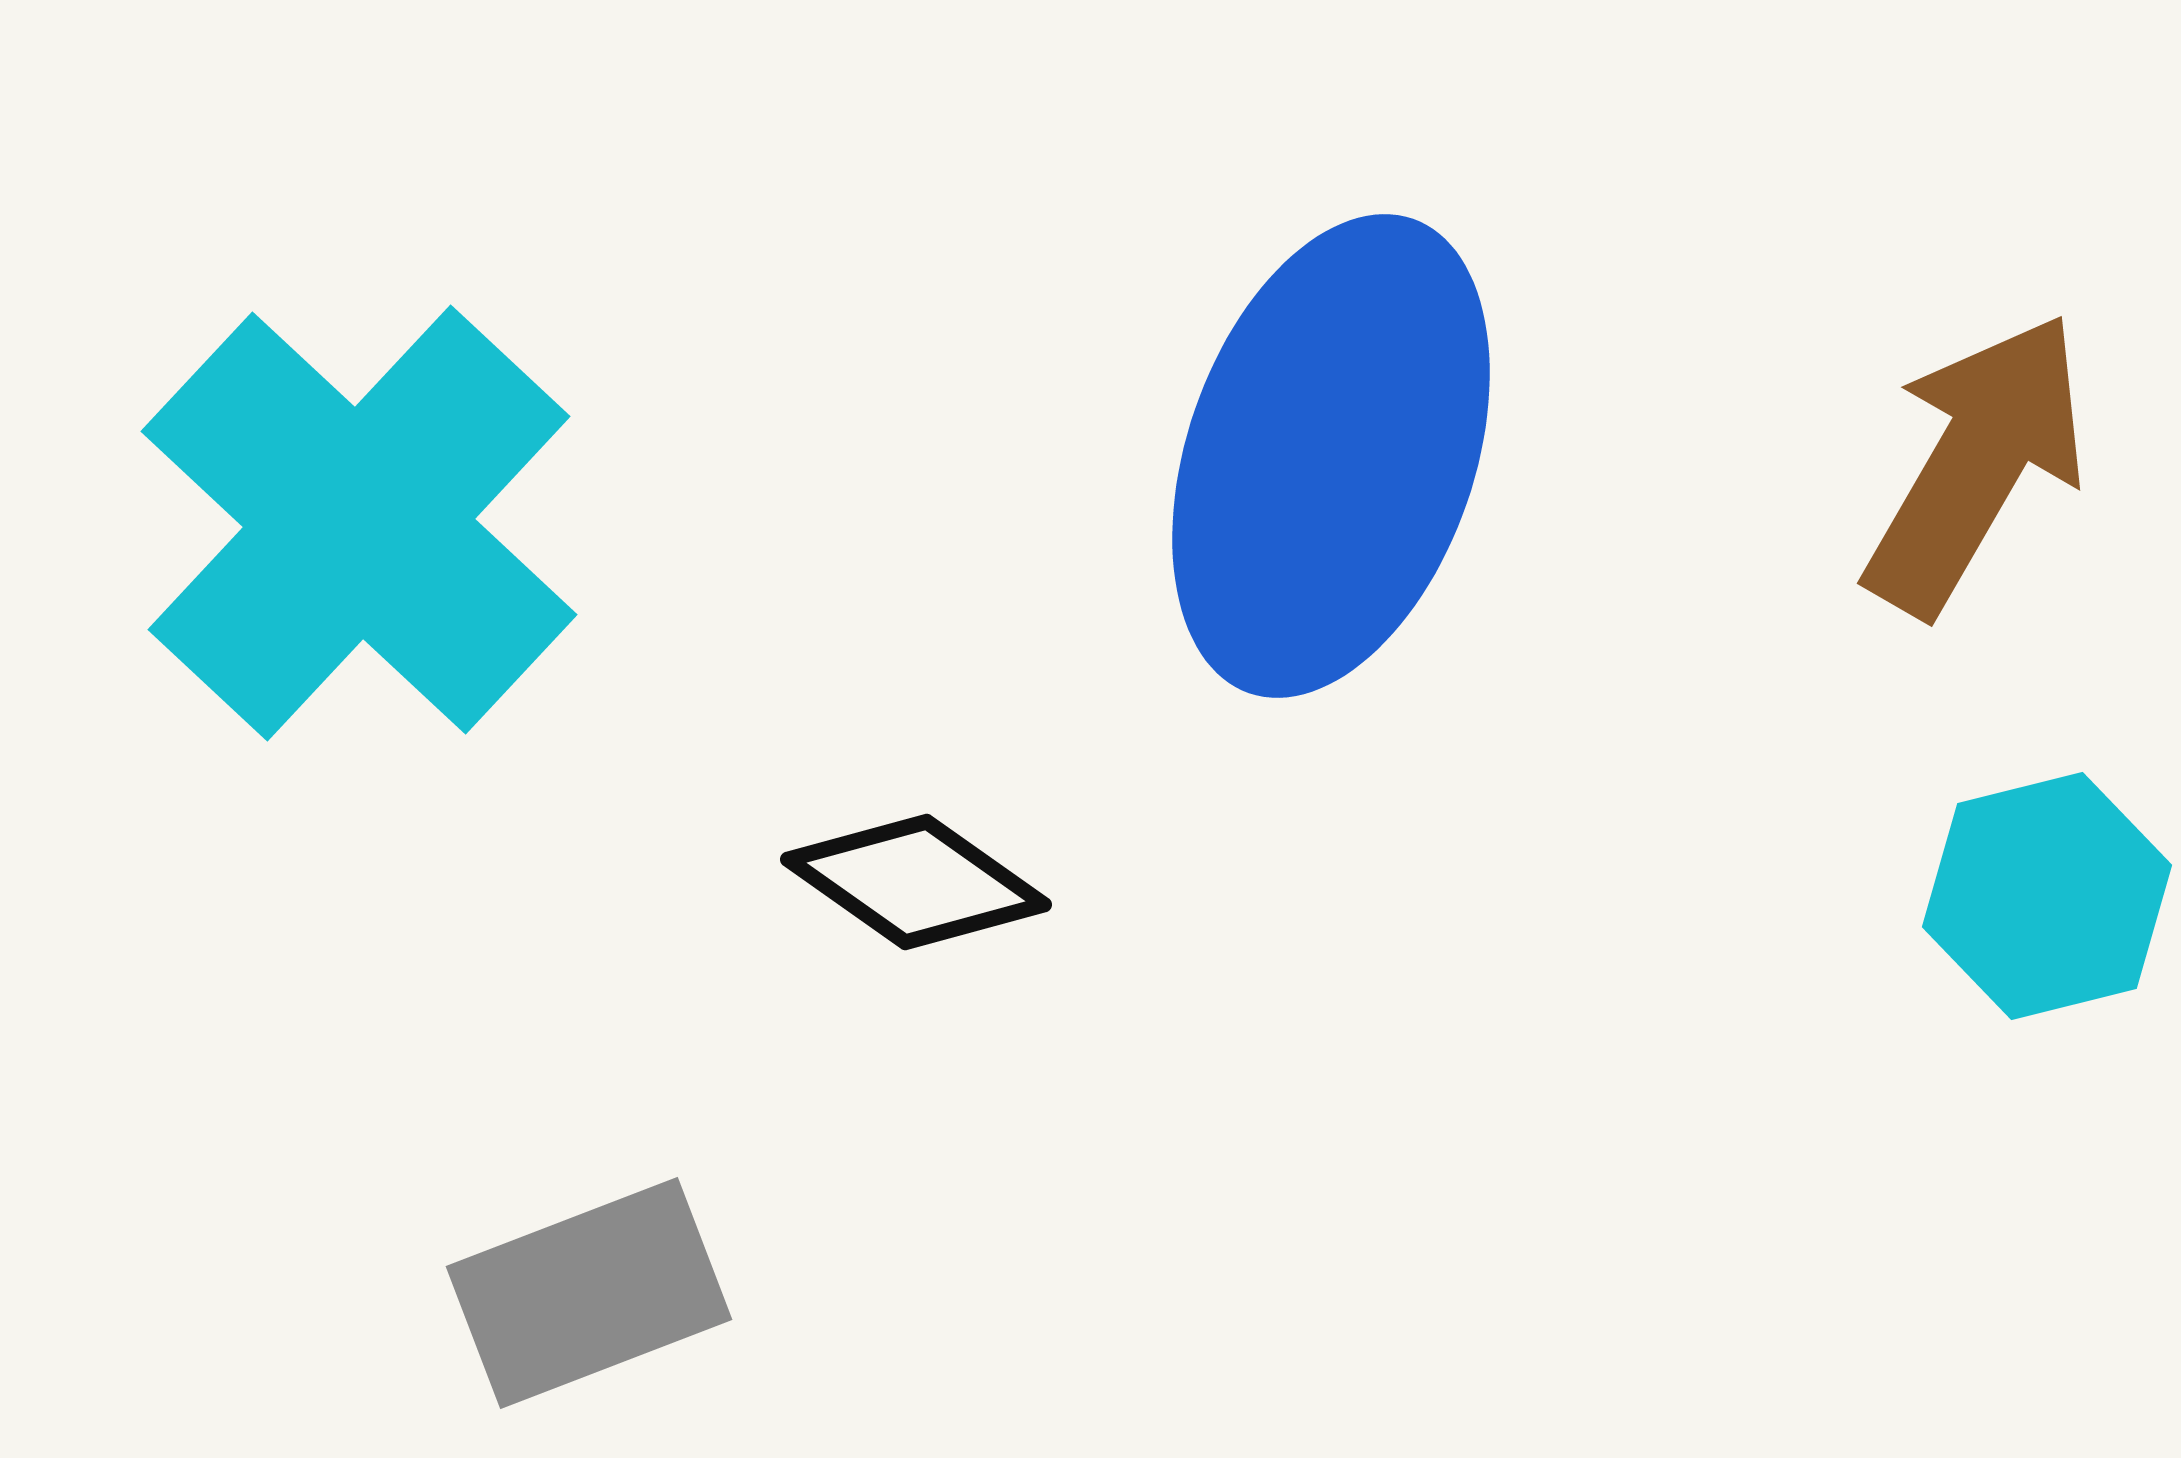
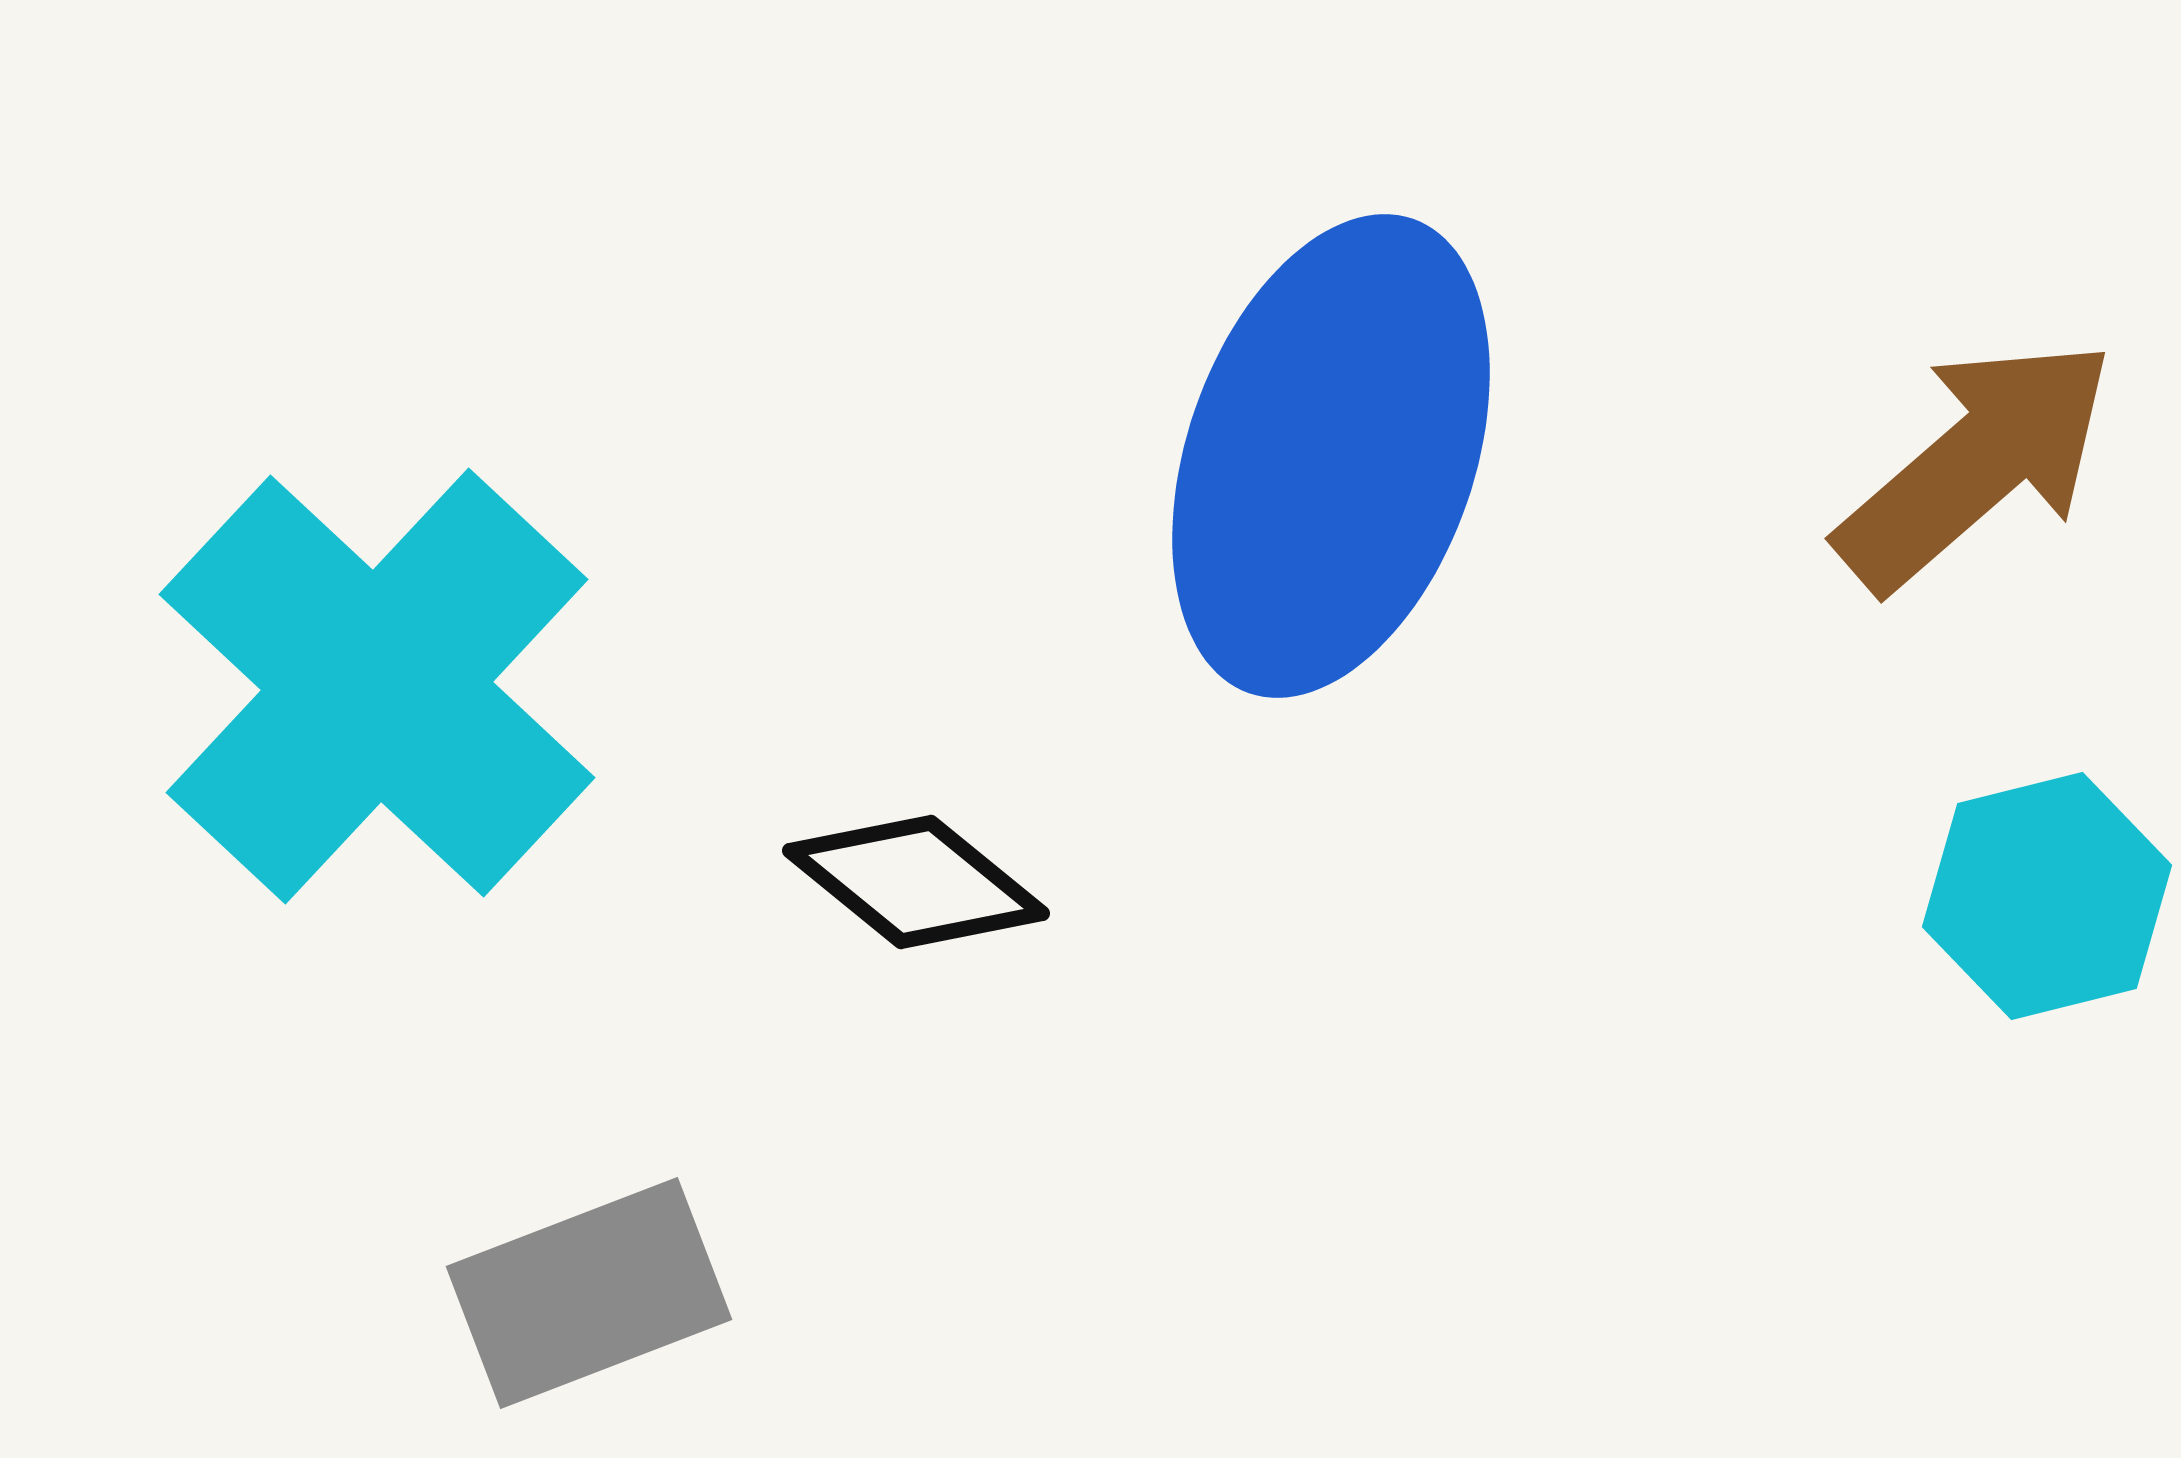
brown arrow: rotated 19 degrees clockwise
cyan cross: moved 18 px right, 163 px down
black diamond: rotated 4 degrees clockwise
